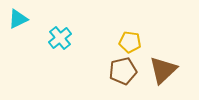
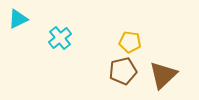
brown triangle: moved 5 px down
